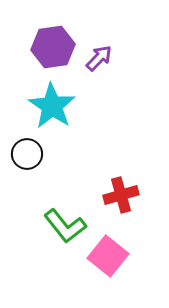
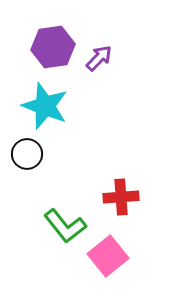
cyan star: moved 7 px left; rotated 12 degrees counterclockwise
red cross: moved 2 px down; rotated 12 degrees clockwise
pink square: rotated 12 degrees clockwise
